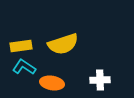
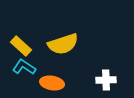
yellow rectangle: rotated 50 degrees clockwise
white cross: moved 6 px right
